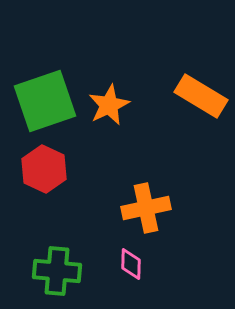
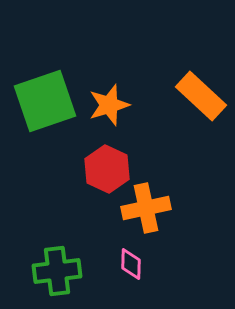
orange rectangle: rotated 12 degrees clockwise
orange star: rotated 9 degrees clockwise
red hexagon: moved 63 px right
green cross: rotated 12 degrees counterclockwise
